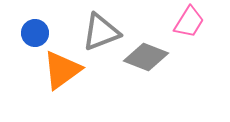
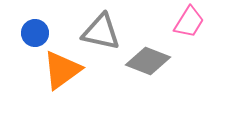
gray triangle: rotated 33 degrees clockwise
gray diamond: moved 2 px right, 4 px down
